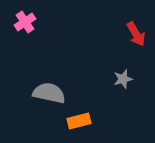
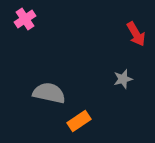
pink cross: moved 3 px up
orange rectangle: rotated 20 degrees counterclockwise
